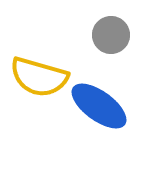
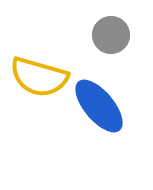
blue ellipse: rotated 14 degrees clockwise
